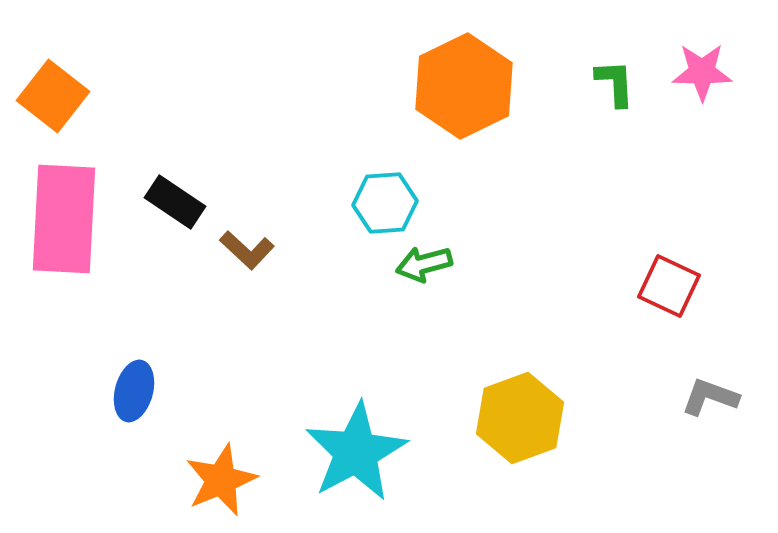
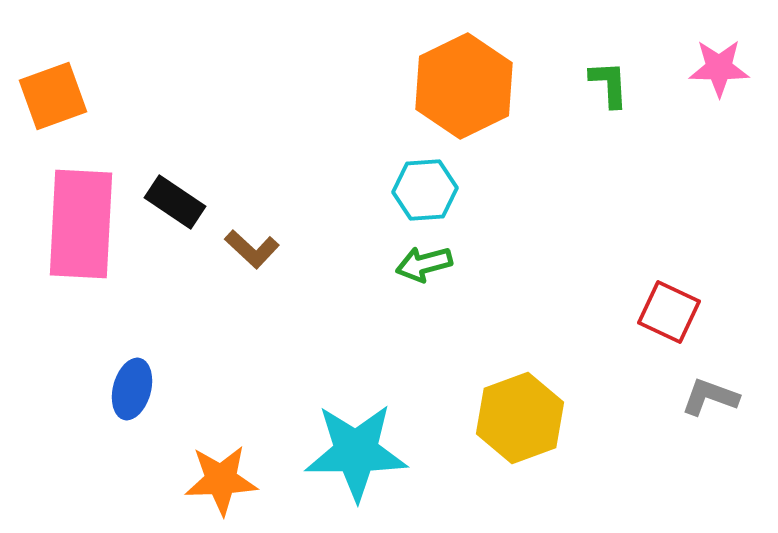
pink star: moved 17 px right, 4 px up
green L-shape: moved 6 px left, 1 px down
orange square: rotated 32 degrees clockwise
cyan hexagon: moved 40 px right, 13 px up
pink rectangle: moved 17 px right, 5 px down
brown L-shape: moved 5 px right, 1 px up
red square: moved 26 px down
blue ellipse: moved 2 px left, 2 px up
cyan star: rotated 28 degrees clockwise
orange star: rotated 20 degrees clockwise
